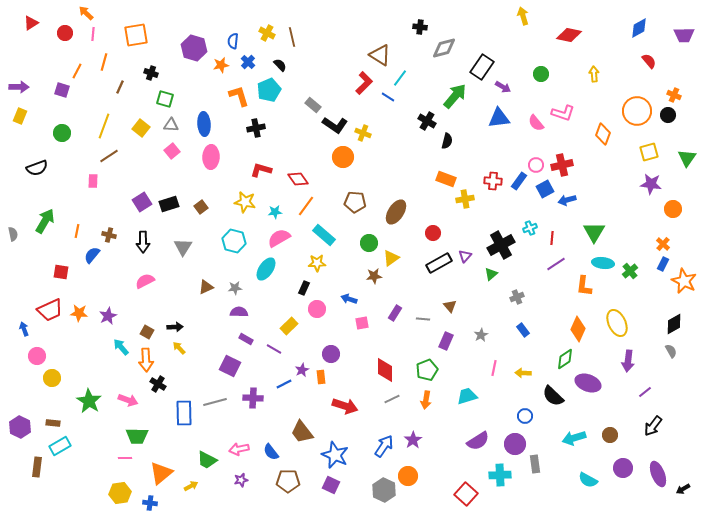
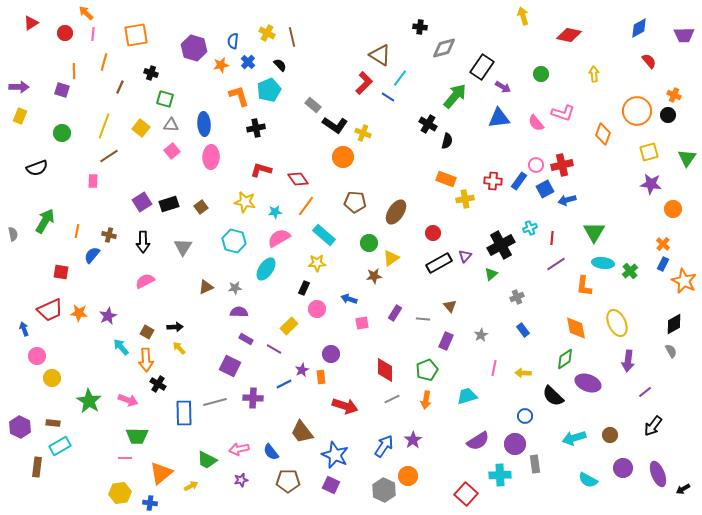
orange line at (77, 71): moved 3 px left; rotated 28 degrees counterclockwise
black cross at (427, 121): moved 1 px right, 3 px down
orange diamond at (578, 329): moved 2 px left, 1 px up; rotated 35 degrees counterclockwise
